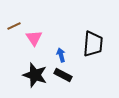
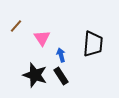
brown line: moved 2 px right; rotated 24 degrees counterclockwise
pink triangle: moved 8 px right
black rectangle: moved 2 px left, 1 px down; rotated 30 degrees clockwise
